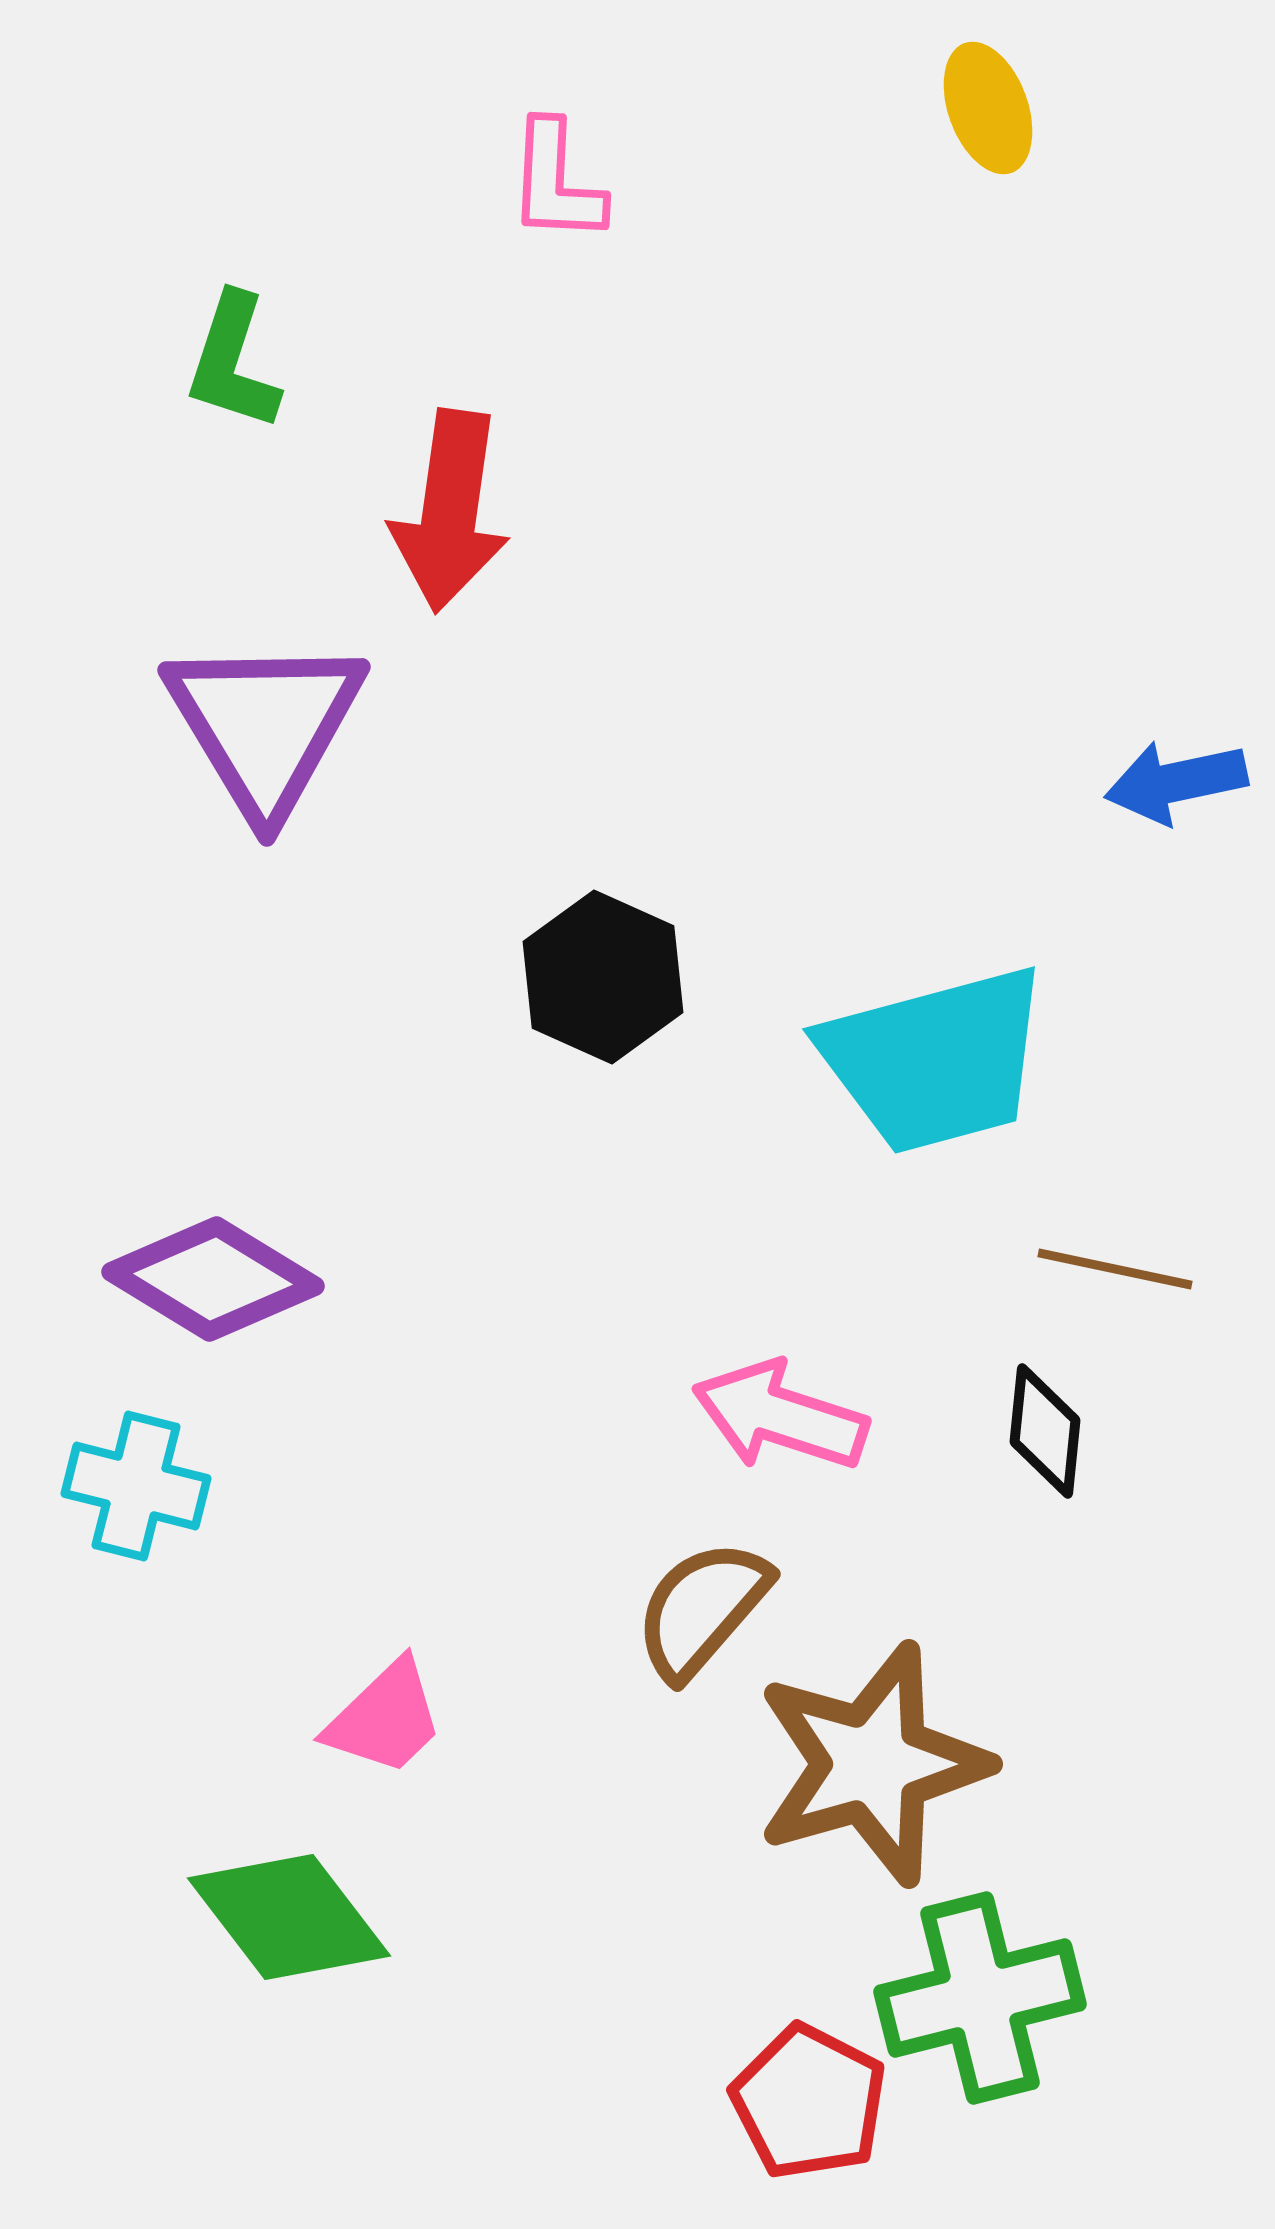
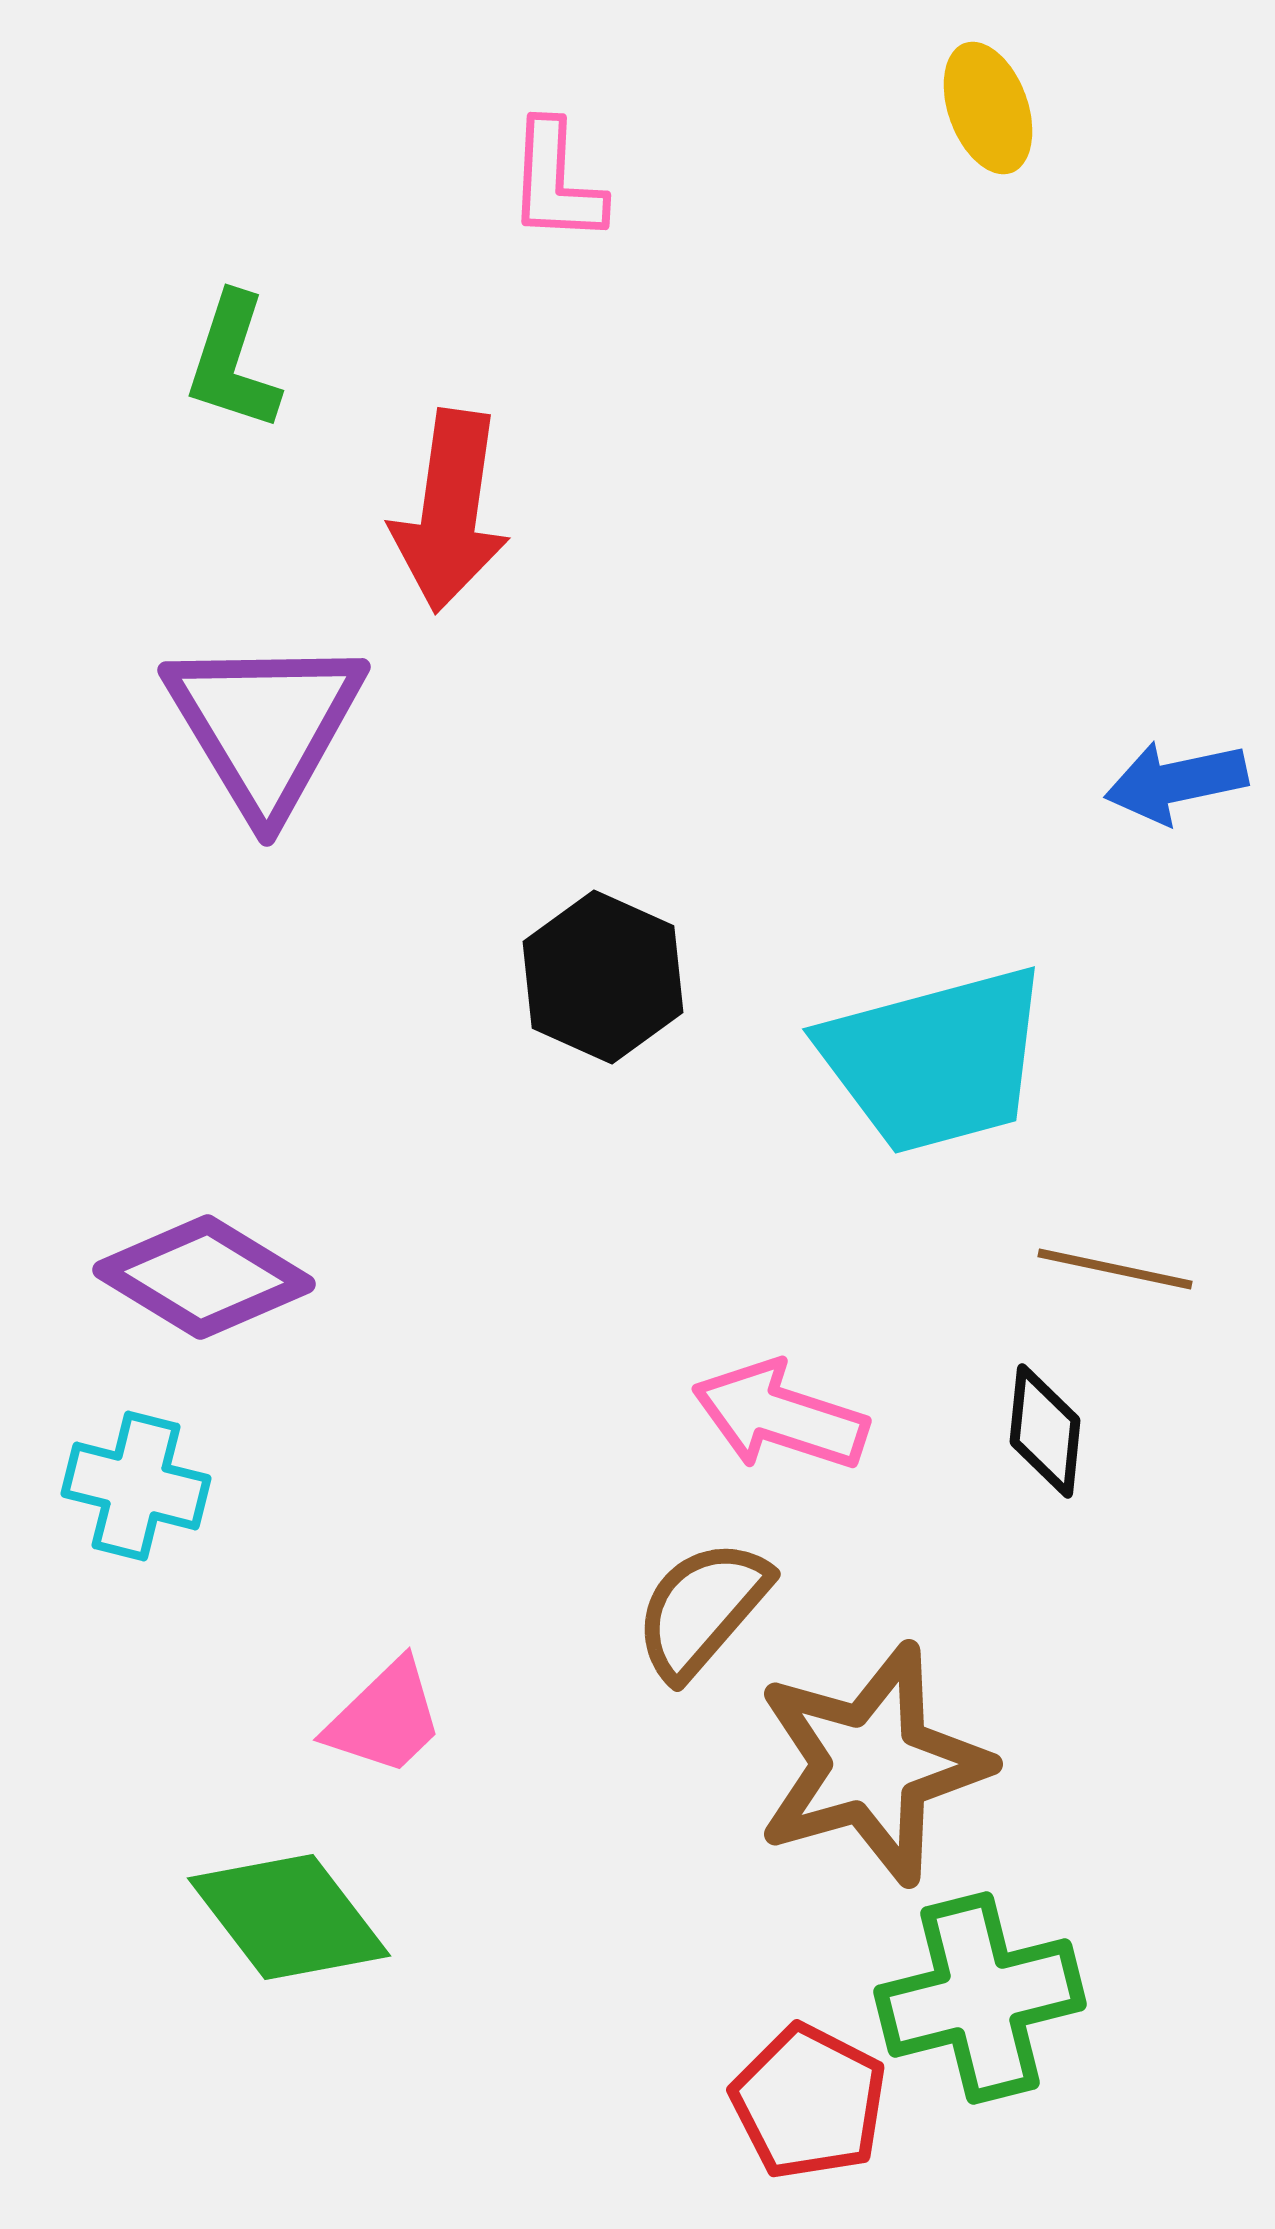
purple diamond: moved 9 px left, 2 px up
